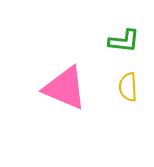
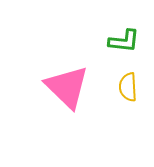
pink triangle: moved 2 px right, 1 px up; rotated 21 degrees clockwise
